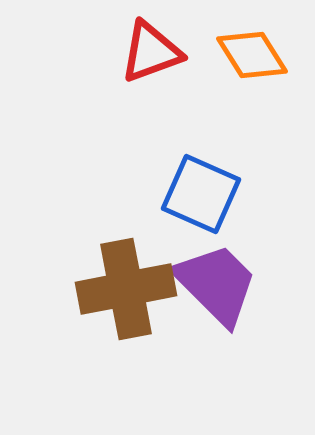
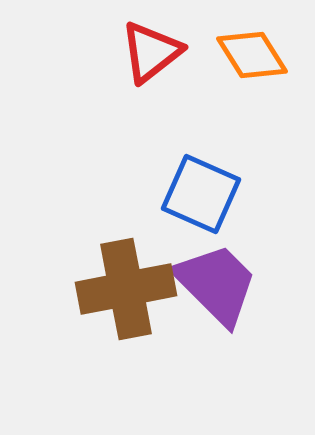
red triangle: rotated 18 degrees counterclockwise
